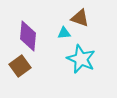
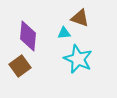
cyan star: moved 3 px left
